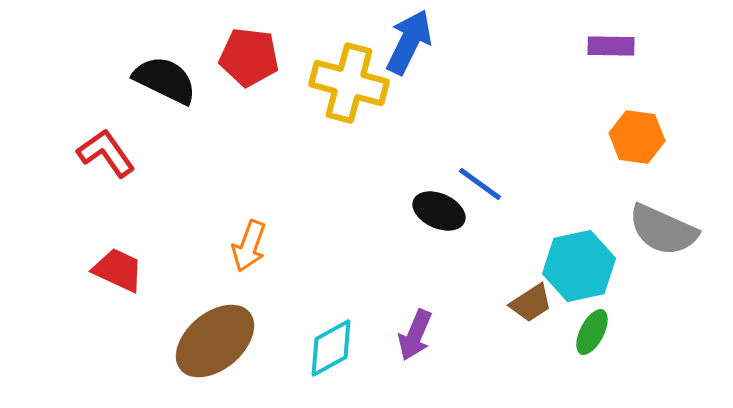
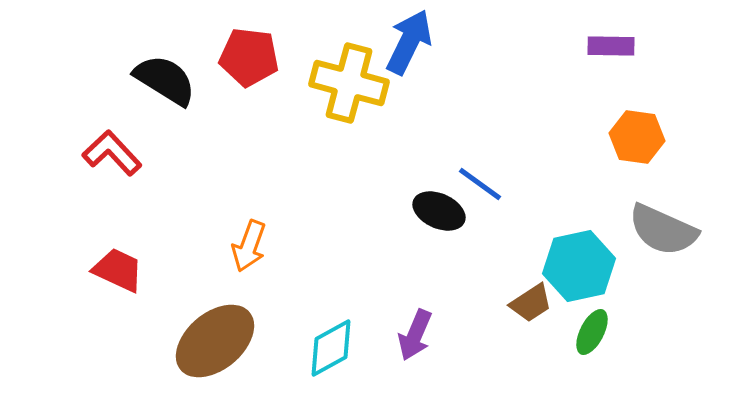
black semicircle: rotated 6 degrees clockwise
red L-shape: moved 6 px right; rotated 8 degrees counterclockwise
